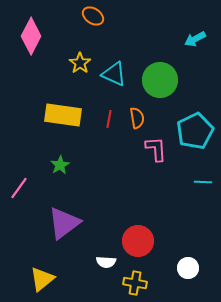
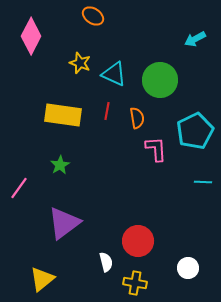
yellow star: rotated 15 degrees counterclockwise
red line: moved 2 px left, 8 px up
white semicircle: rotated 108 degrees counterclockwise
